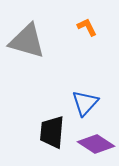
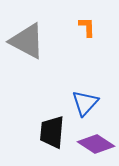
orange L-shape: rotated 25 degrees clockwise
gray triangle: rotated 12 degrees clockwise
